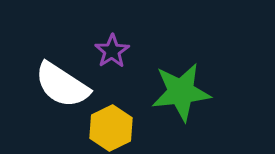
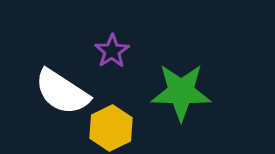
white semicircle: moved 7 px down
green star: rotated 8 degrees clockwise
